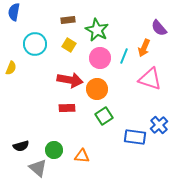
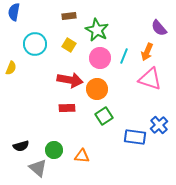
brown rectangle: moved 1 px right, 4 px up
orange arrow: moved 3 px right, 4 px down
